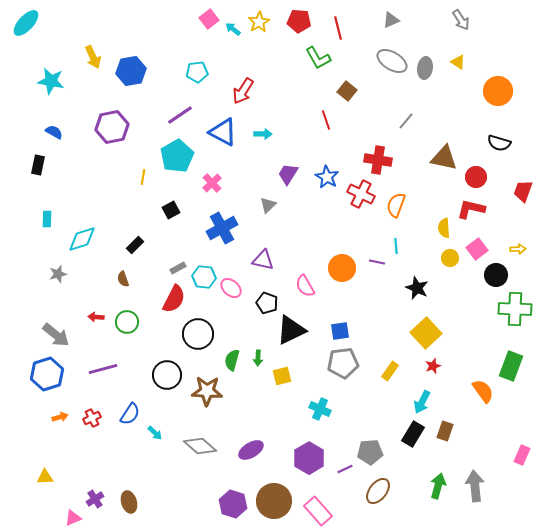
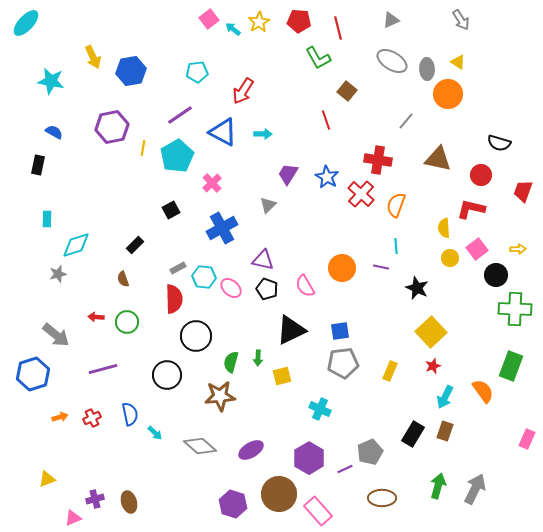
gray ellipse at (425, 68): moved 2 px right, 1 px down; rotated 10 degrees counterclockwise
orange circle at (498, 91): moved 50 px left, 3 px down
brown triangle at (444, 158): moved 6 px left, 1 px down
yellow line at (143, 177): moved 29 px up
red circle at (476, 177): moved 5 px right, 2 px up
red cross at (361, 194): rotated 16 degrees clockwise
cyan diamond at (82, 239): moved 6 px left, 6 px down
purple line at (377, 262): moved 4 px right, 5 px down
red semicircle at (174, 299): rotated 28 degrees counterclockwise
black pentagon at (267, 303): moved 14 px up
yellow square at (426, 333): moved 5 px right, 1 px up
black circle at (198, 334): moved 2 px left, 2 px down
green semicircle at (232, 360): moved 1 px left, 2 px down
yellow rectangle at (390, 371): rotated 12 degrees counterclockwise
blue hexagon at (47, 374): moved 14 px left
brown star at (207, 391): moved 13 px right, 5 px down; rotated 8 degrees counterclockwise
cyan arrow at (422, 402): moved 23 px right, 5 px up
blue semicircle at (130, 414): rotated 45 degrees counterclockwise
gray pentagon at (370, 452): rotated 20 degrees counterclockwise
pink rectangle at (522, 455): moved 5 px right, 16 px up
yellow triangle at (45, 477): moved 2 px right, 2 px down; rotated 18 degrees counterclockwise
gray arrow at (475, 486): moved 3 px down; rotated 32 degrees clockwise
brown ellipse at (378, 491): moved 4 px right, 7 px down; rotated 52 degrees clockwise
purple cross at (95, 499): rotated 18 degrees clockwise
brown circle at (274, 501): moved 5 px right, 7 px up
